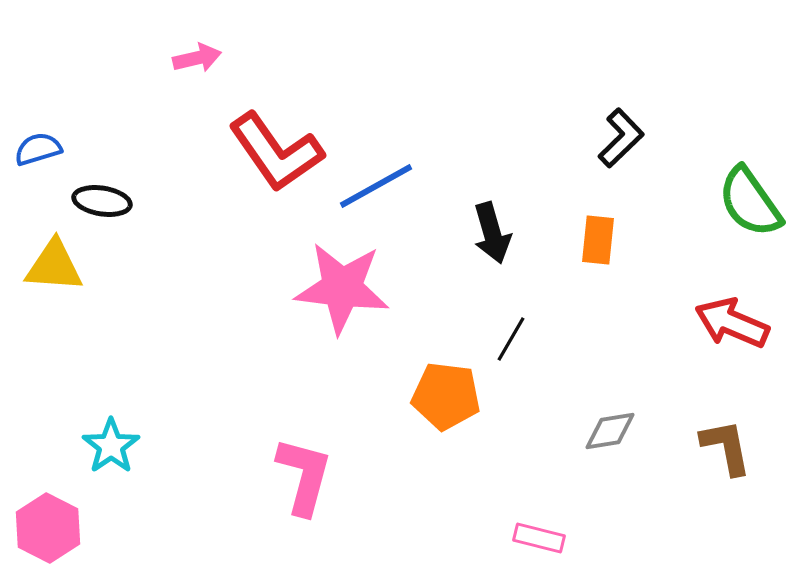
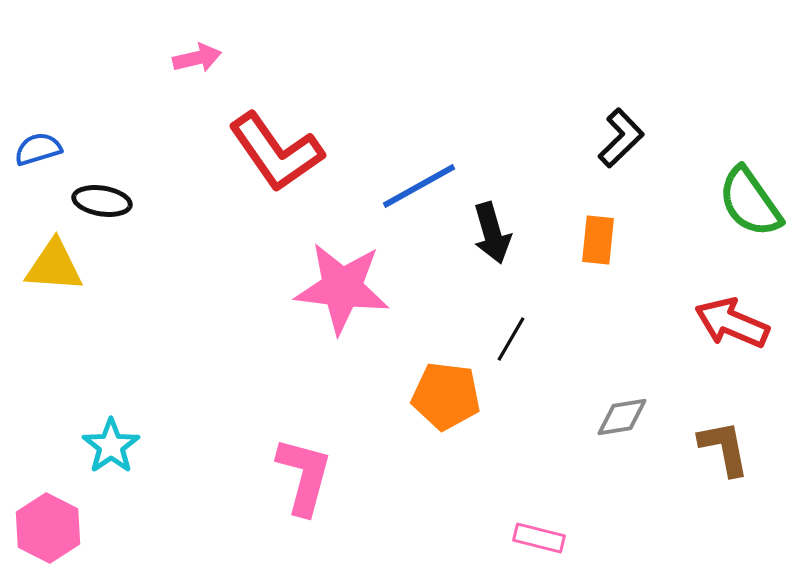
blue line: moved 43 px right
gray diamond: moved 12 px right, 14 px up
brown L-shape: moved 2 px left, 1 px down
